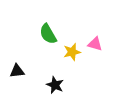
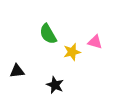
pink triangle: moved 2 px up
